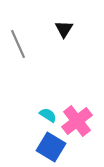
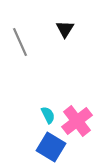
black triangle: moved 1 px right
gray line: moved 2 px right, 2 px up
cyan semicircle: rotated 30 degrees clockwise
